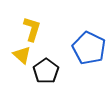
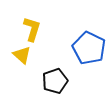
black pentagon: moved 9 px right, 10 px down; rotated 15 degrees clockwise
